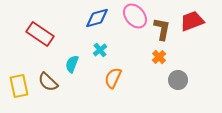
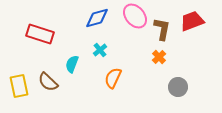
red rectangle: rotated 16 degrees counterclockwise
gray circle: moved 7 px down
